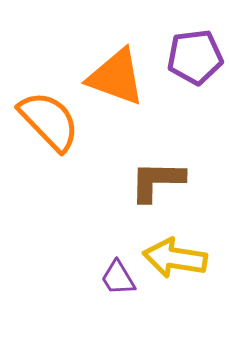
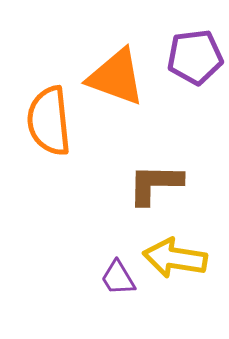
orange semicircle: rotated 142 degrees counterclockwise
brown L-shape: moved 2 px left, 3 px down
